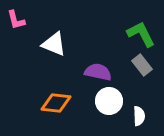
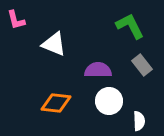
green L-shape: moved 11 px left, 8 px up
purple semicircle: moved 2 px up; rotated 12 degrees counterclockwise
white semicircle: moved 5 px down
